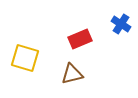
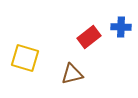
blue cross: moved 3 px down; rotated 30 degrees counterclockwise
red rectangle: moved 9 px right, 2 px up; rotated 15 degrees counterclockwise
